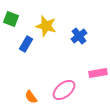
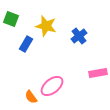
pink ellipse: moved 12 px left, 4 px up
